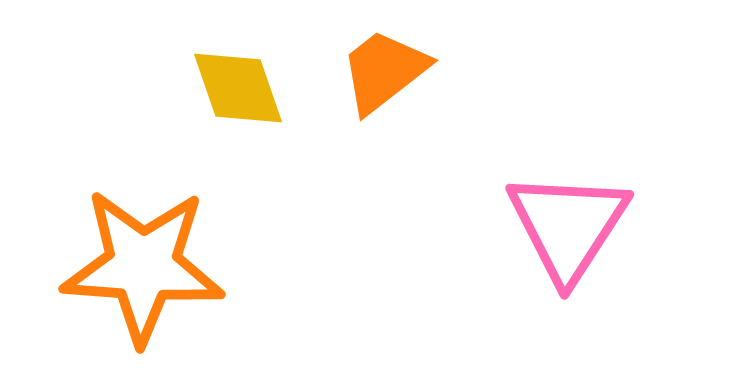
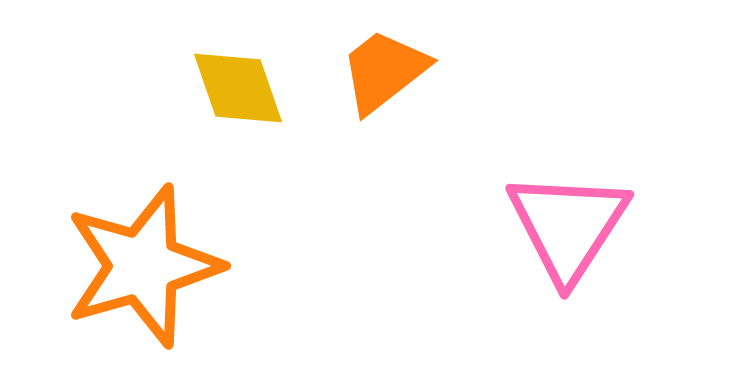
orange star: rotated 20 degrees counterclockwise
